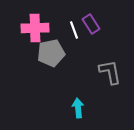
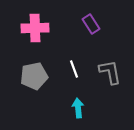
white line: moved 39 px down
gray pentagon: moved 17 px left, 23 px down
